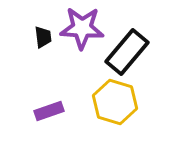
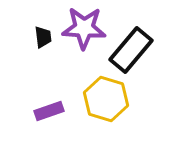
purple star: moved 2 px right
black rectangle: moved 4 px right, 2 px up
yellow hexagon: moved 9 px left, 3 px up
